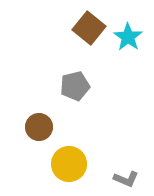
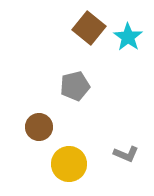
gray L-shape: moved 25 px up
